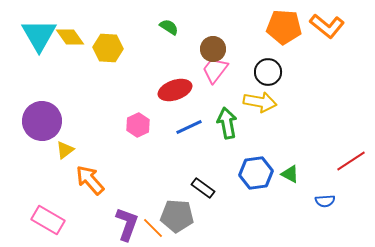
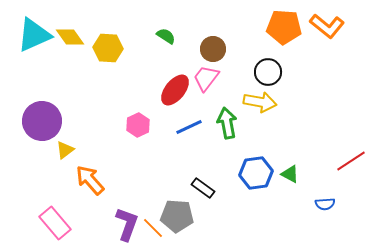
green semicircle: moved 3 px left, 9 px down
cyan triangle: moved 5 px left; rotated 36 degrees clockwise
pink trapezoid: moved 9 px left, 8 px down
red ellipse: rotated 32 degrees counterclockwise
blue semicircle: moved 3 px down
pink rectangle: moved 7 px right, 3 px down; rotated 20 degrees clockwise
